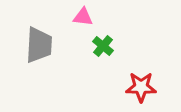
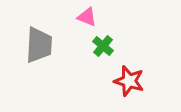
pink triangle: moved 4 px right; rotated 15 degrees clockwise
red star: moved 12 px left, 6 px up; rotated 16 degrees clockwise
